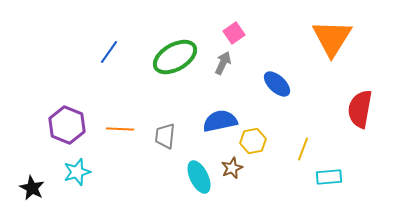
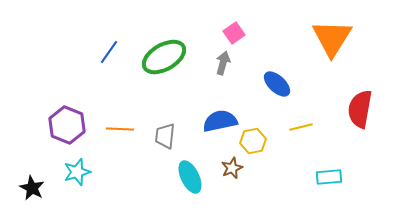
green ellipse: moved 11 px left
gray arrow: rotated 10 degrees counterclockwise
yellow line: moved 2 px left, 22 px up; rotated 55 degrees clockwise
cyan ellipse: moved 9 px left
